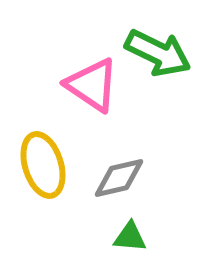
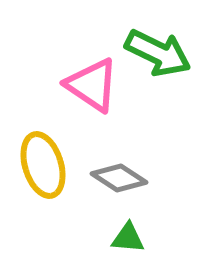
gray diamond: rotated 46 degrees clockwise
green triangle: moved 2 px left, 1 px down
